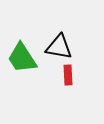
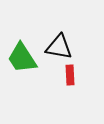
red rectangle: moved 2 px right
